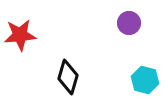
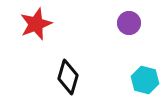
red star: moved 16 px right, 11 px up; rotated 16 degrees counterclockwise
